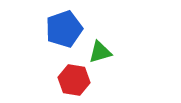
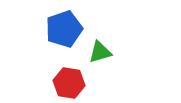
red hexagon: moved 5 px left, 3 px down
